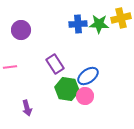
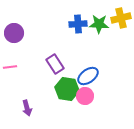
purple circle: moved 7 px left, 3 px down
